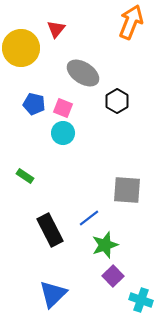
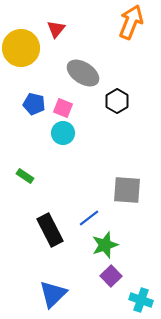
purple square: moved 2 px left
